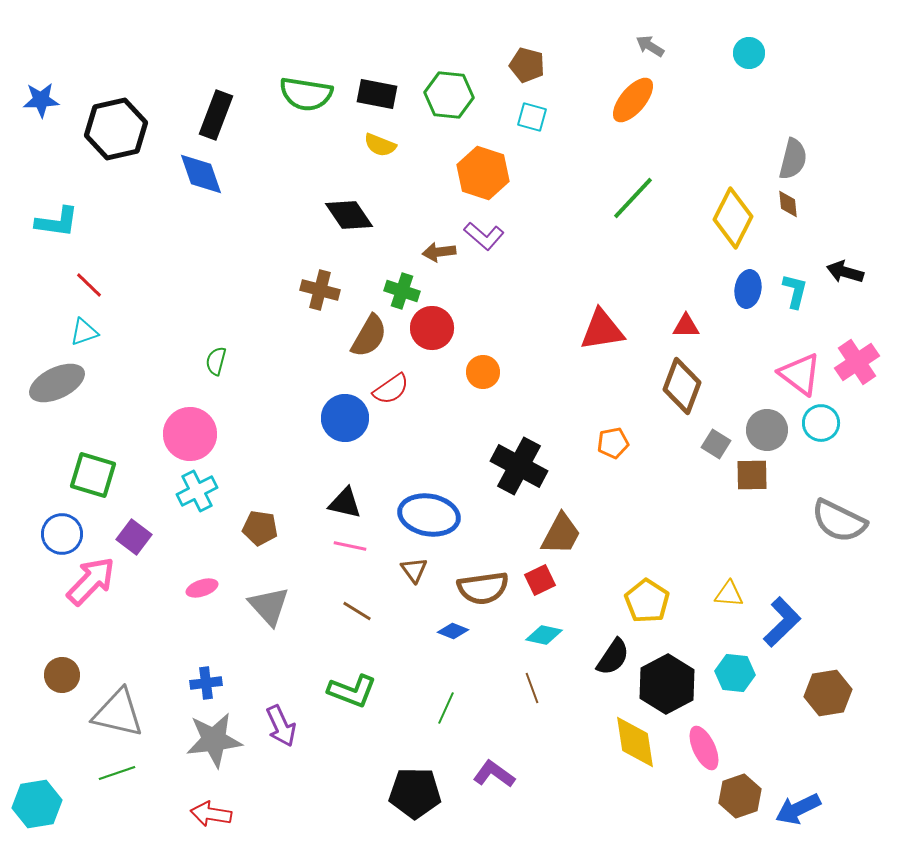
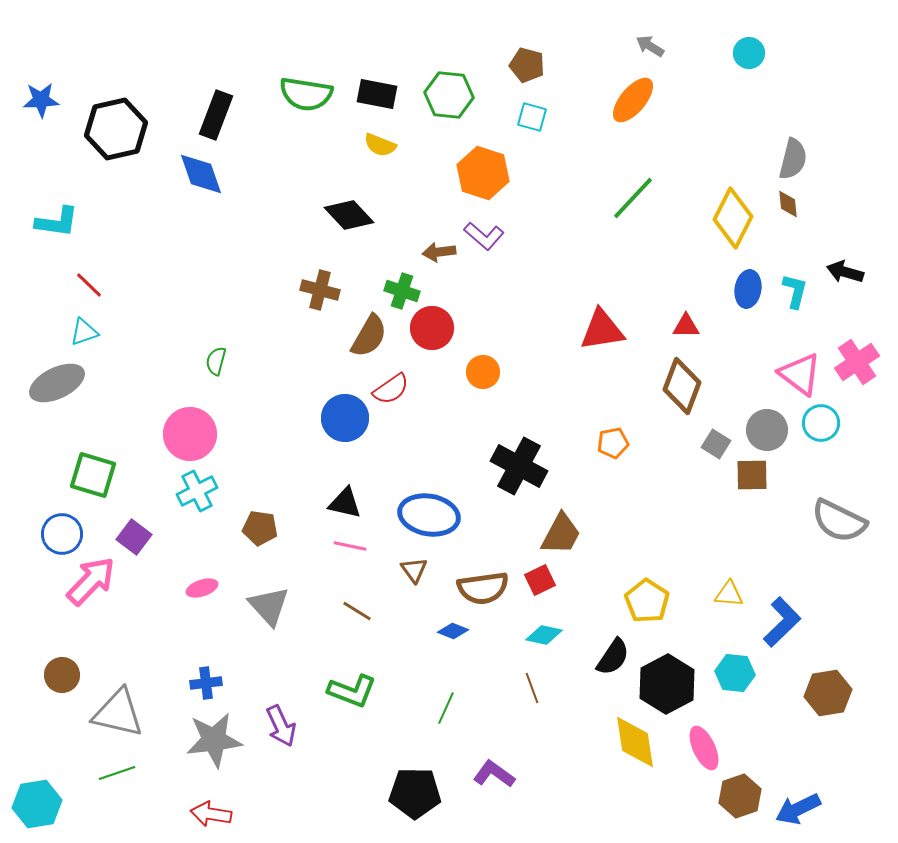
black diamond at (349, 215): rotated 9 degrees counterclockwise
